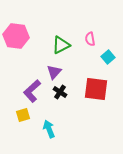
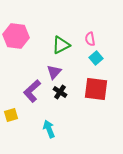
cyan square: moved 12 px left, 1 px down
yellow square: moved 12 px left
